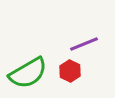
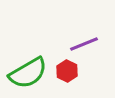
red hexagon: moved 3 px left
